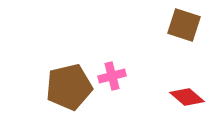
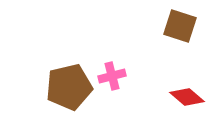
brown square: moved 4 px left, 1 px down
